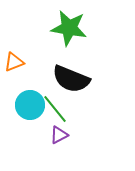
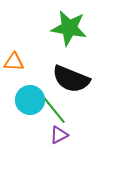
orange triangle: rotated 25 degrees clockwise
cyan circle: moved 5 px up
green line: moved 1 px left, 1 px down
